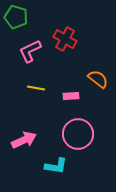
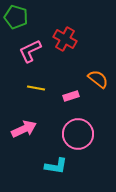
pink rectangle: rotated 14 degrees counterclockwise
pink arrow: moved 11 px up
